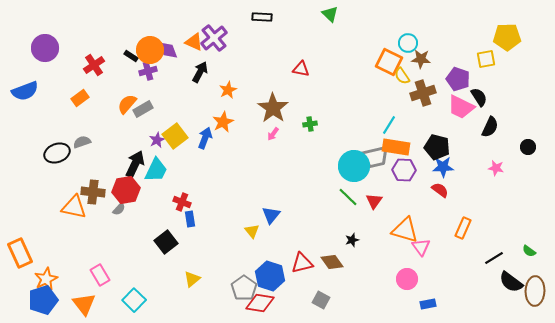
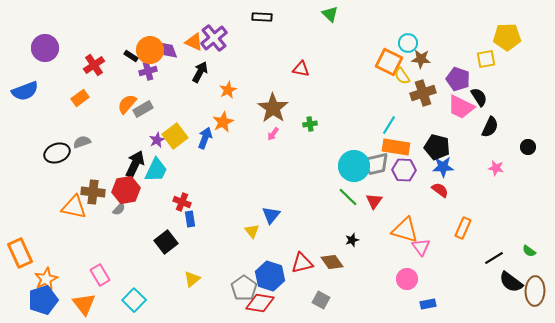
gray trapezoid at (375, 157): moved 7 px down
